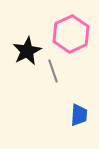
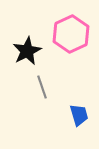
gray line: moved 11 px left, 16 px down
blue trapezoid: rotated 20 degrees counterclockwise
